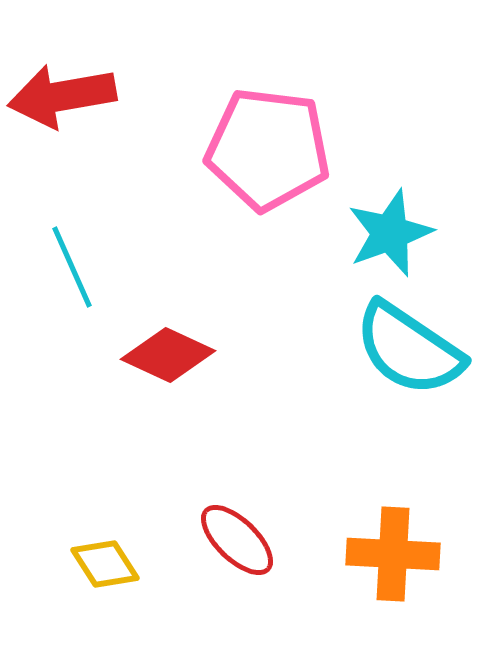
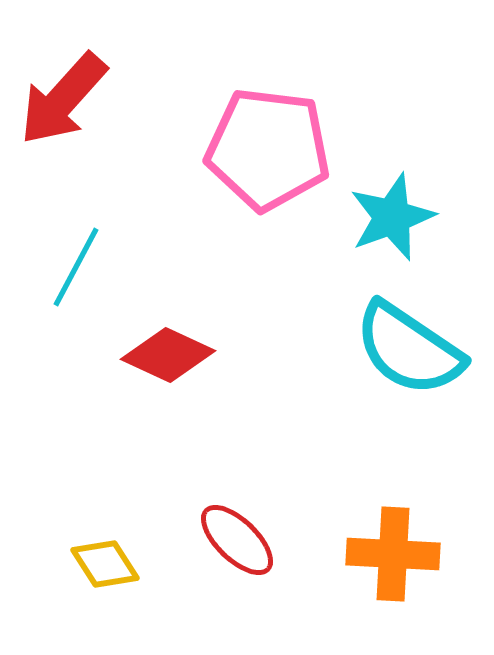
red arrow: moved 1 px right, 3 px down; rotated 38 degrees counterclockwise
cyan star: moved 2 px right, 16 px up
cyan line: moved 4 px right; rotated 52 degrees clockwise
